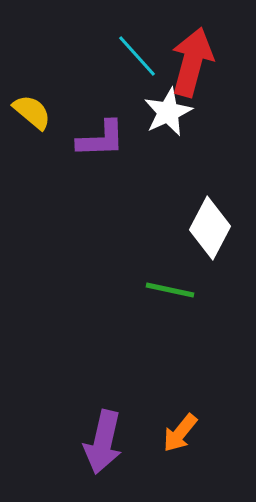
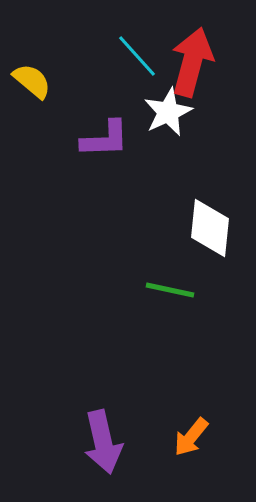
yellow semicircle: moved 31 px up
purple L-shape: moved 4 px right
white diamond: rotated 22 degrees counterclockwise
orange arrow: moved 11 px right, 4 px down
purple arrow: rotated 26 degrees counterclockwise
